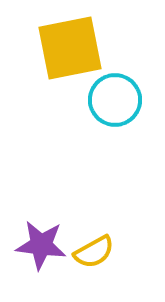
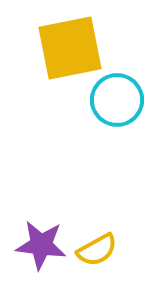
cyan circle: moved 2 px right
yellow semicircle: moved 3 px right, 2 px up
